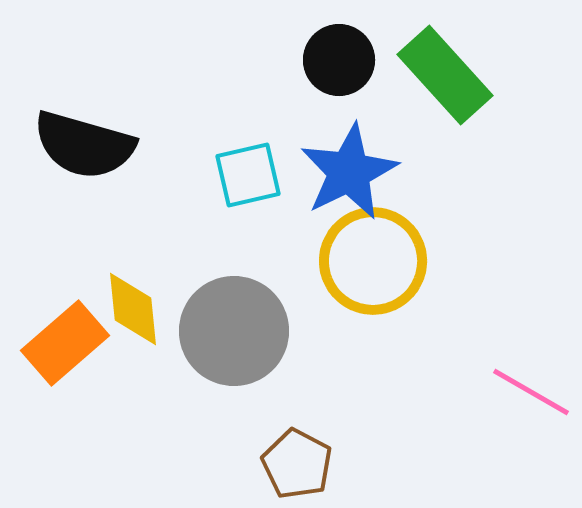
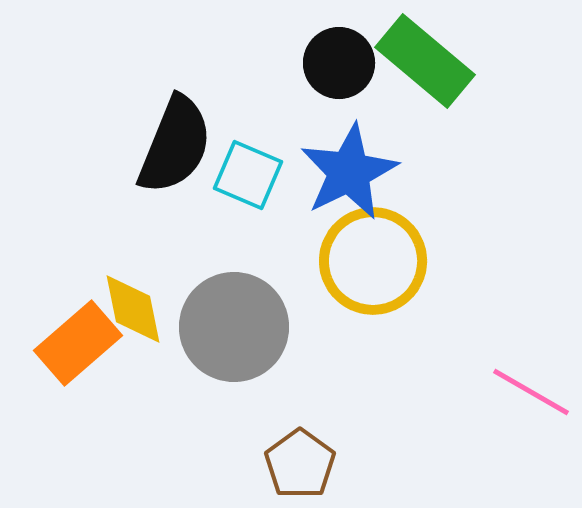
black circle: moved 3 px down
green rectangle: moved 20 px left, 14 px up; rotated 8 degrees counterclockwise
black semicircle: moved 91 px right; rotated 84 degrees counterclockwise
cyan square: rotated 36 degrees clockwise
yellow diamond: rotated 6 degrees counterclockwise
gray circle: moved 4 px up
orange rectangle: moved 13 px right
brown pentagon: moved 3 px right; rotated 8 degrees clockwise
